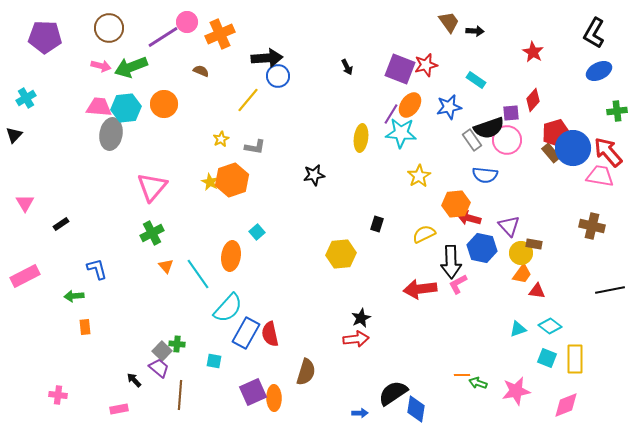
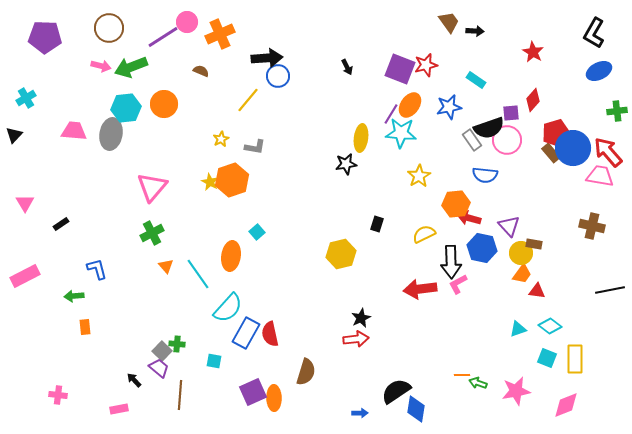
pink trapezoid at (99, 107): moved 25 px left, 24 px down
black star at (314, 175): moved 32 px right, 11 px up
yellow hexagon at (341, 254): rotated 8 degrees counterclockwise
black semicircle at (393, 393): moved 3 px right, 2 px up
